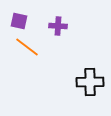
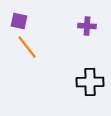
purple cross: moved 29 px right
orange line: rotated 15 degrees clockwise
